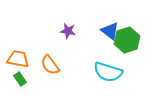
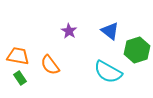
purple star: moved 1 px right; rotated 21 degrees clockwise
green hexagon: moved 10 px right, 10 px down
orange trapezoid: moved 3 px up
cyan semicircle: rotated 12 degrees clockwise
green rectangle: moved 1 px up
